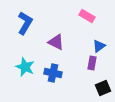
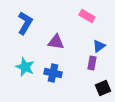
purple triangle: rotated 18 degrees counterclockwise
